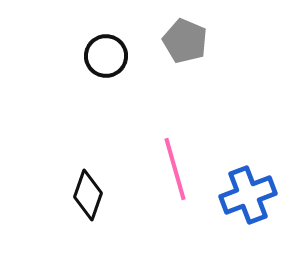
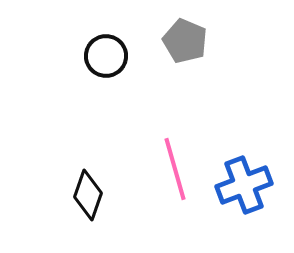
blue cross: moved 4 px left, 10 px up
